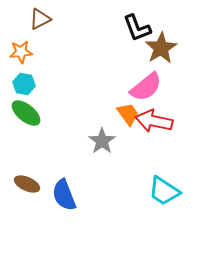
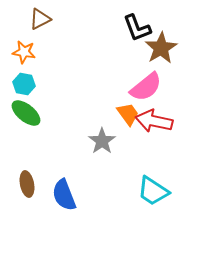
orange star: moved 3 px right; rotated 15 degrees clockwise
brown ellipse: rotated 55 degrees clockwise
cyan trapezoid: moved 11 px left
